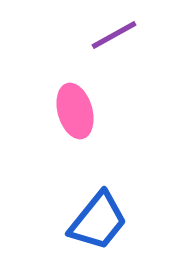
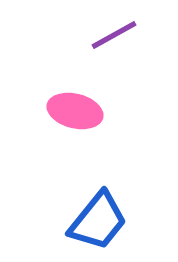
pink ellipse: rotated 60 degrees counterclockwise
